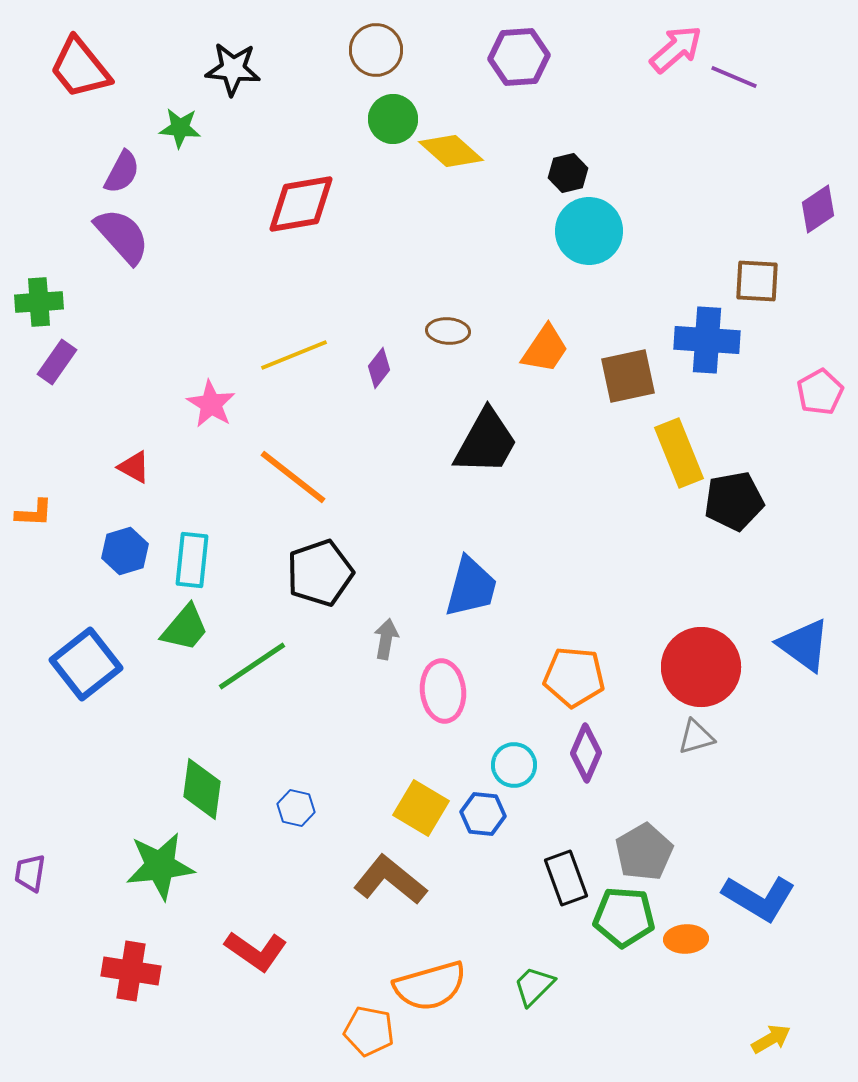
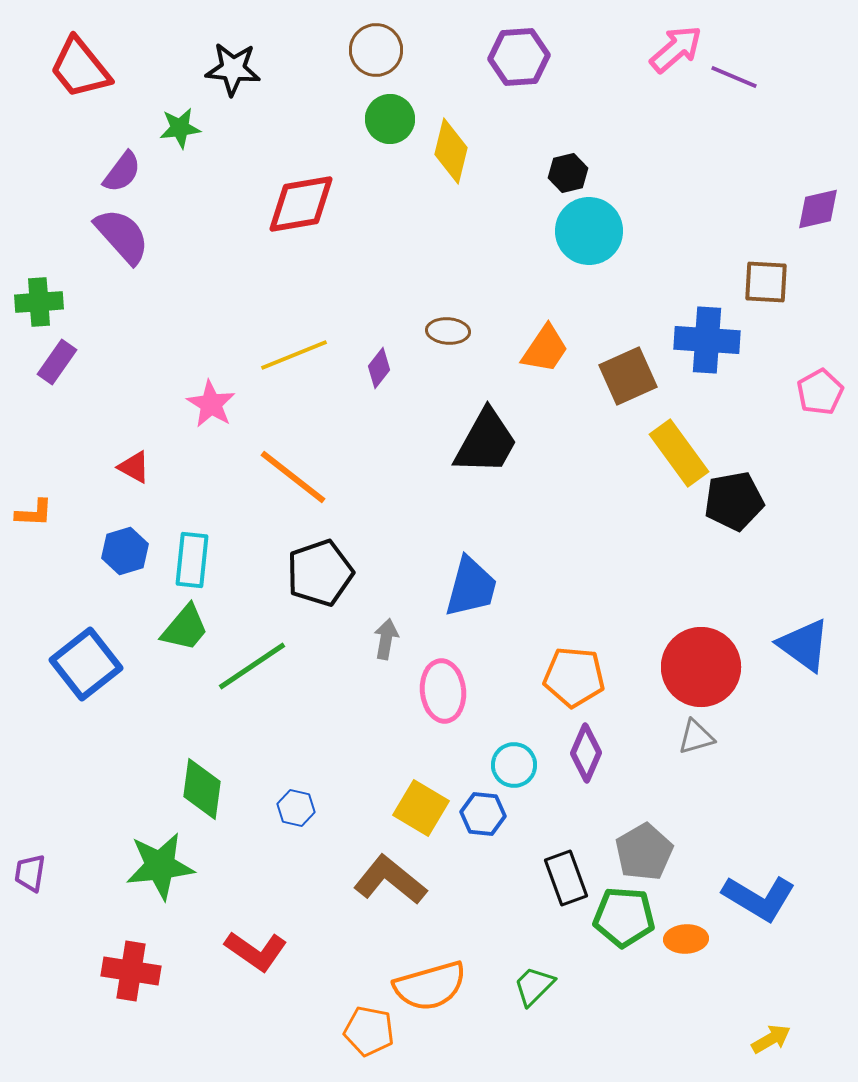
green circle at (393, 119): moved 3 px left
green star at (180, 128): rotated 12 degrees counterclockwise
yellow diamond at (451, 151): rotated 62 degrees clockwise
purple semicircle at (122, 172): rotated 9 degrees clockwise
purple diamond at (818, 209): rotated 21 degrees clockwise
brown square at (757, 281): moved 9 px right, 1 px down
brown square at (628, 376): rotated 12 degrees counterclockwise
yellow rectangle at (679, 453): rotated 14 degrees counterclockwise
